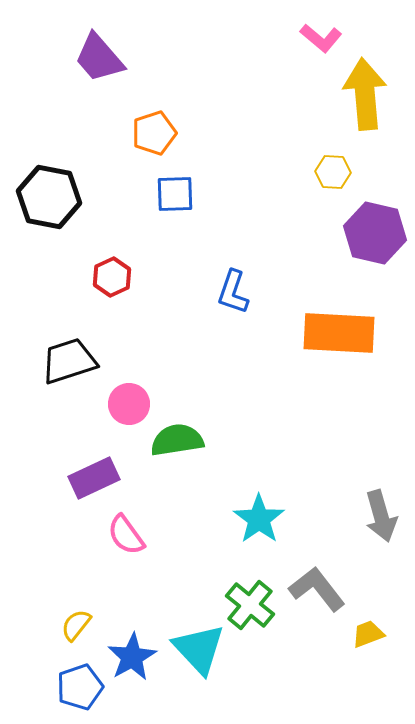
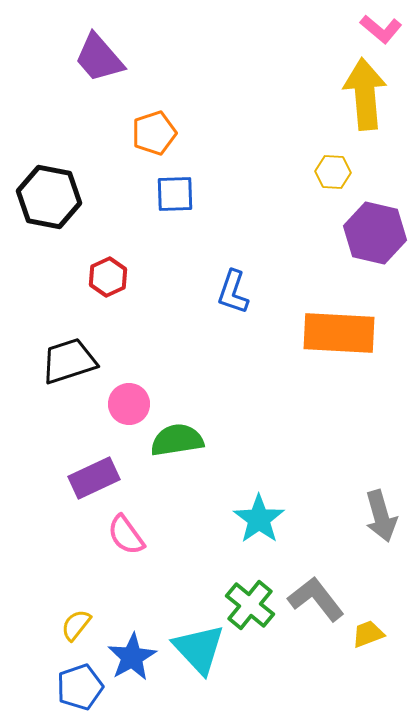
pink L-shape: moved 60 px right, 9 px up
red hexagon: moved 4 px left
gray L-shape: moved 1 px left, 10 px down
